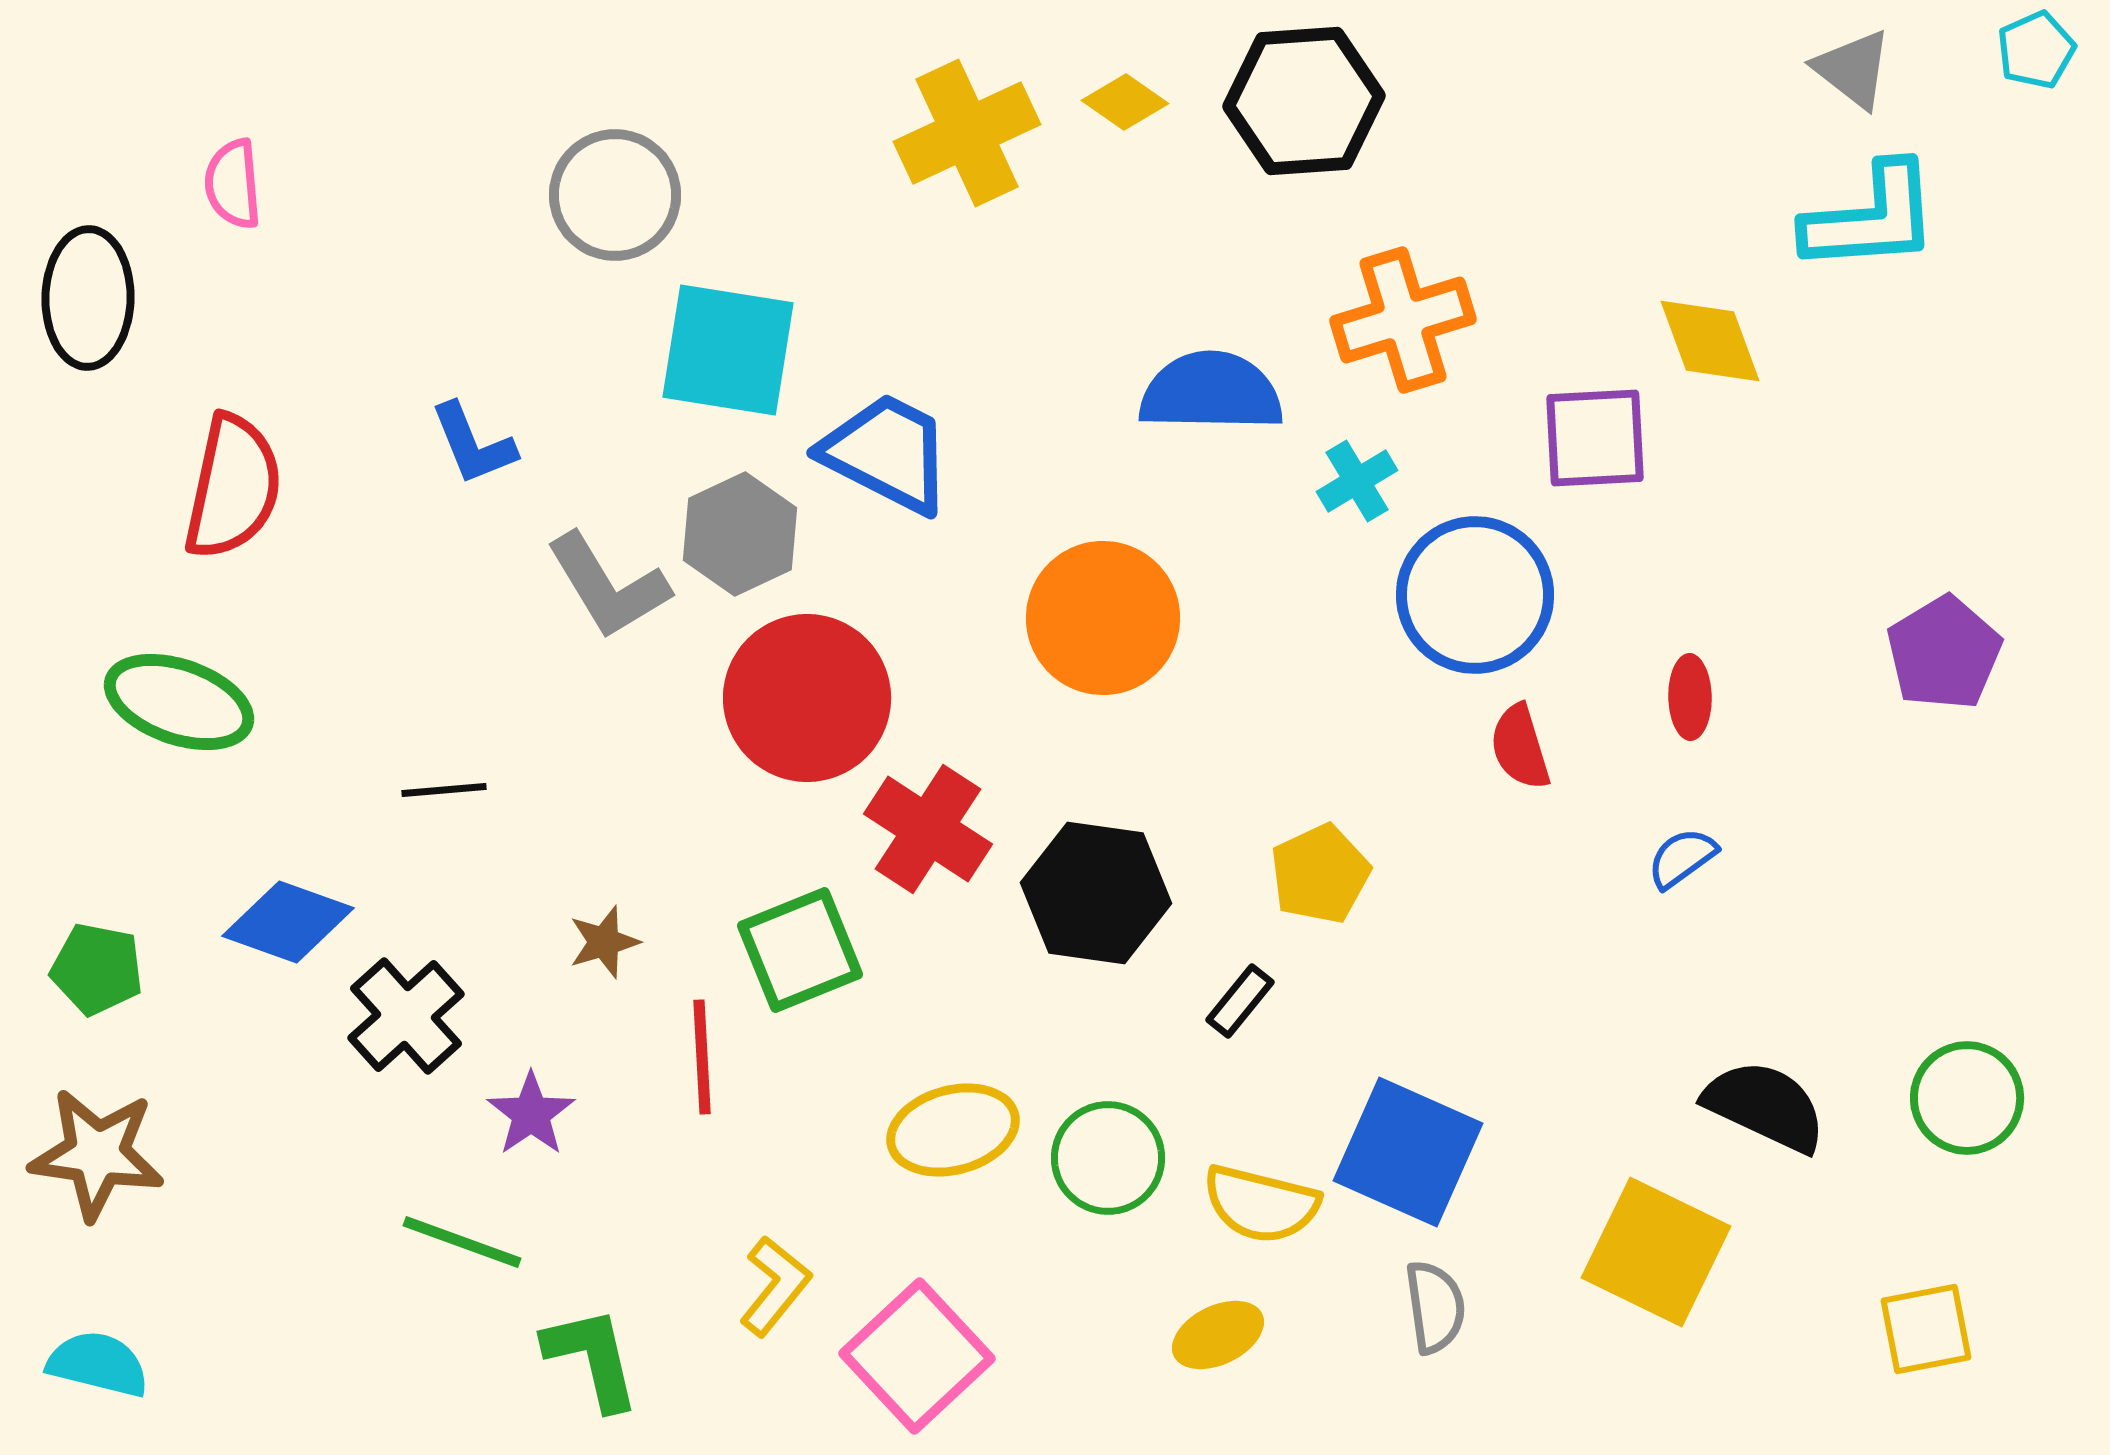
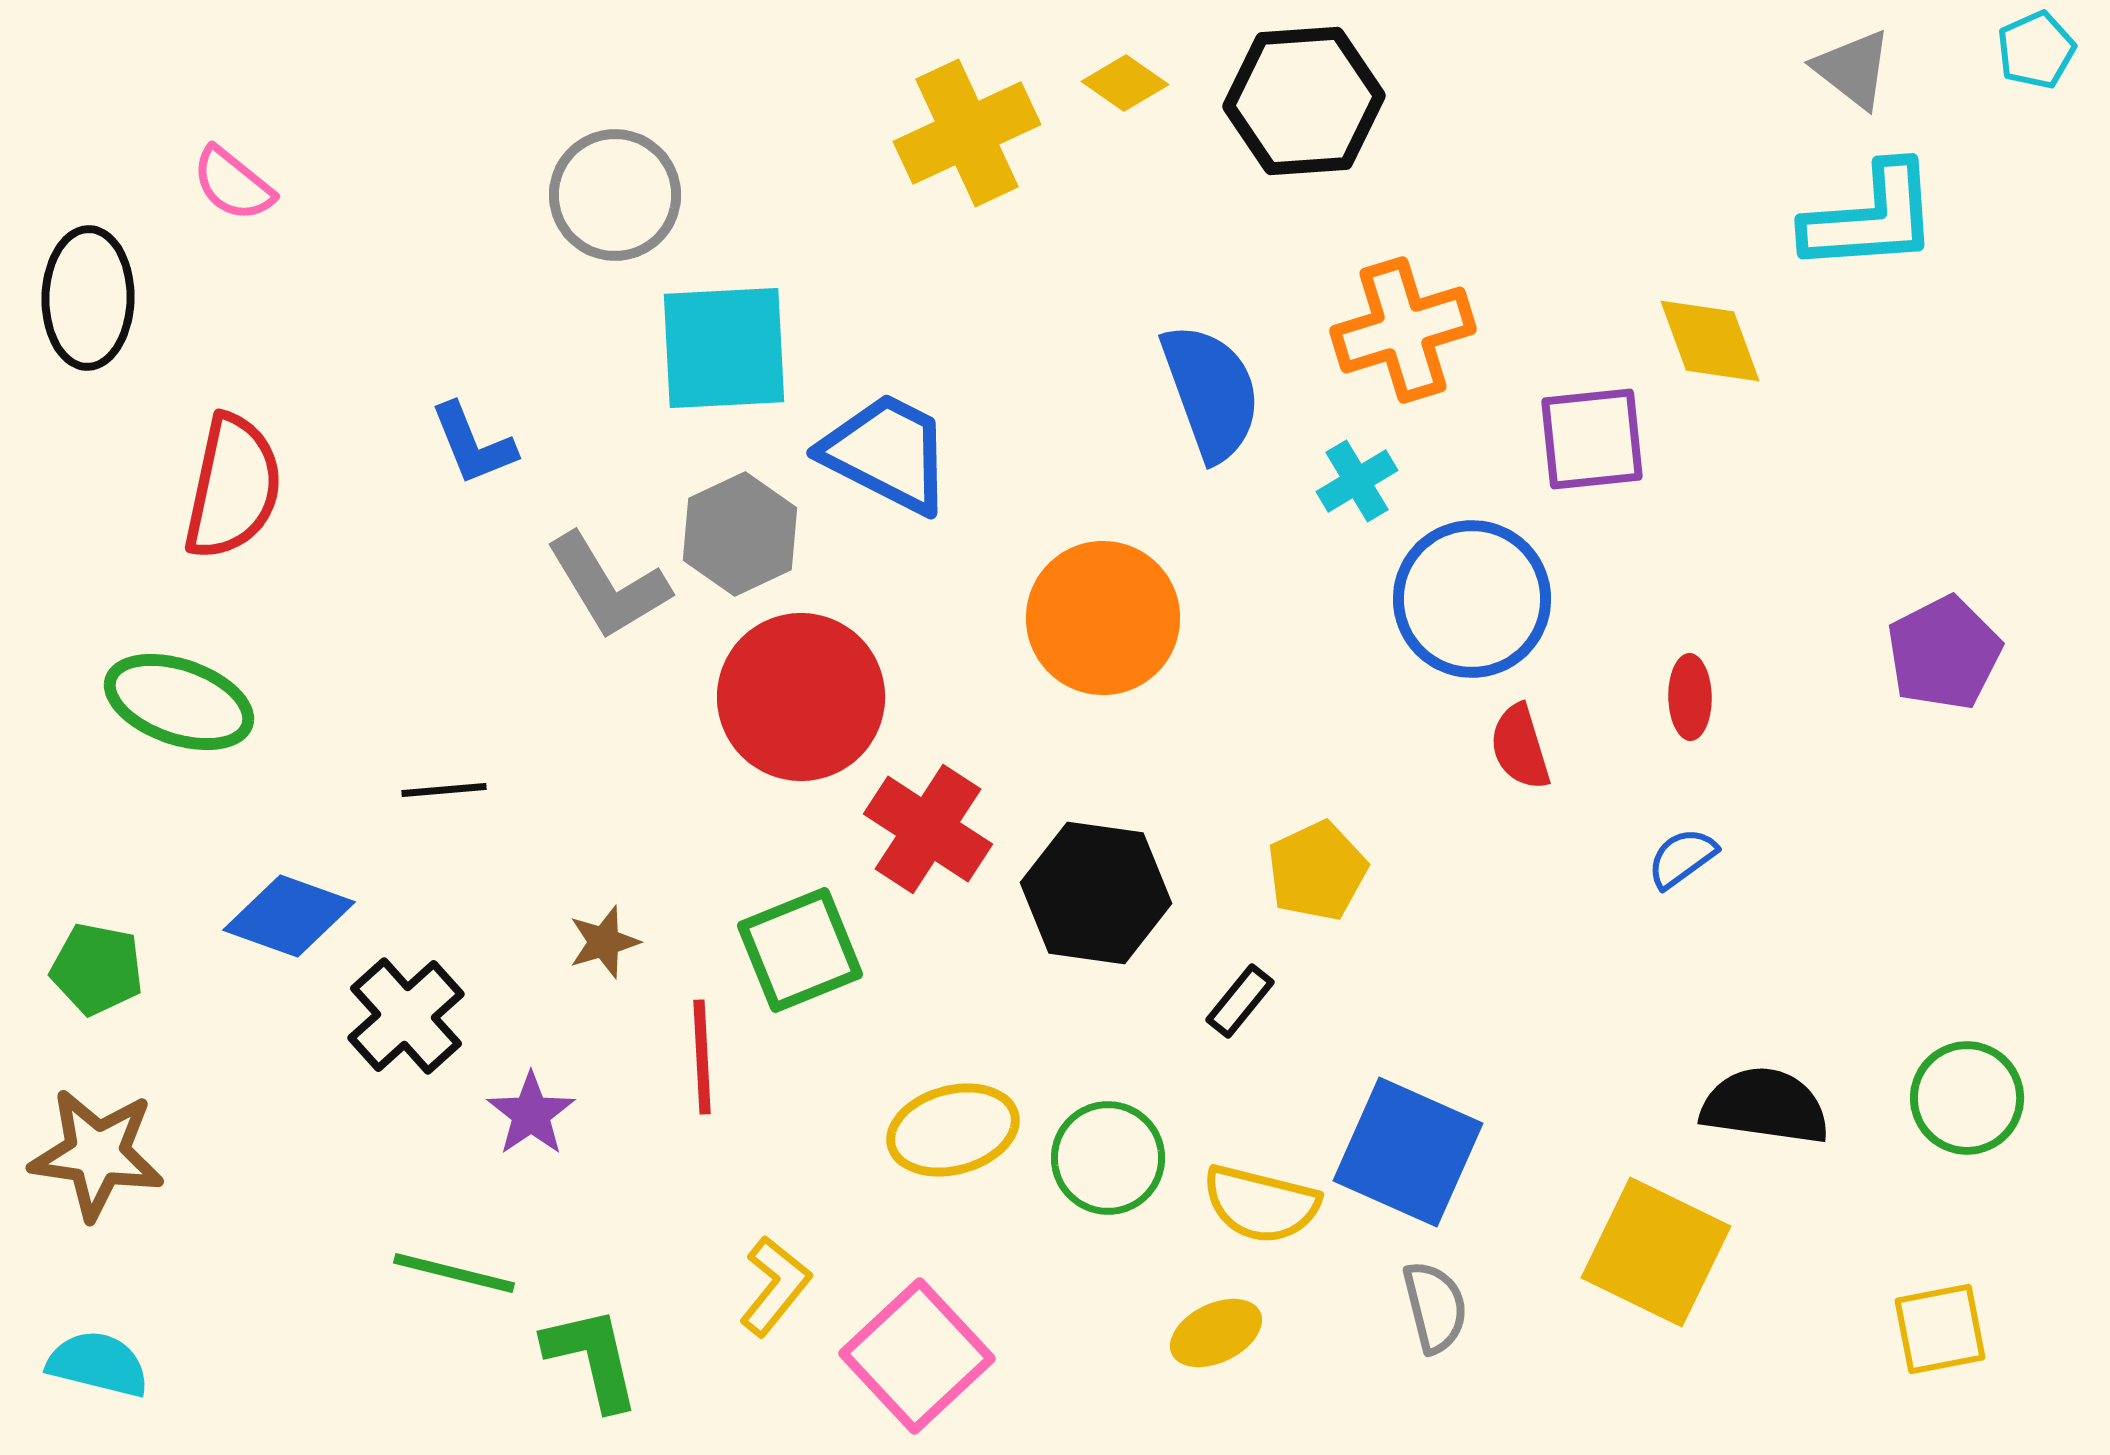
yellow diamond at (1125, 102): moved 19 px up
pink semicircle at (233, 184): rotated 46 degrees counterclockwise
orange cross at (1403, 320): moved 10 px down
cyan square at (728, 350): moved 4 px left, 2 px up; rotated 12 degrees counterclockwise
blue semicircle at (1211, 392): rotated 69 degrees clockwise
purple square at (1595, 438): moved 3 px left, 1 px down; rotated 3 degrees counterclockwise
blue circle at (1475, 595): moved 3 px left, 4 px down
purple pentagon at (1944, 653): rotated 4 degrees clockwise
red circle at (807, 698): moved 6 px left, 1 px up
yellow pentagon at (1320, 874): moved 3 px left, 3 px up
blue diamond at (288, 922): moved 1 px right, 6 px up
black semicircle at (1765, 1106): rotated 17 degrees counterclockwise
green line at (462, 1242): moved 8 px left, 31 px down; rotated 6 degrees counterclockwise
gray semicircle at (1435, 1307): rotated 6 degrees counterclockwise
yellow square at (1926, 1329): moved 14 px right
yellow ellipse at (1218, 1335): moved 2 px left, 2 px up
